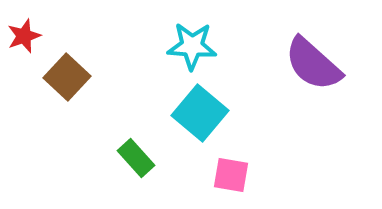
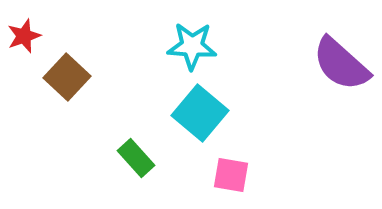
purple semicircle: moved 28 px right
